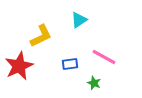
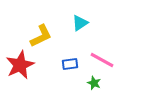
cyan triangle: moved 1 px right, 3 px down
pink line: moved 2 px left, 3 px down
red star: moved 1 px right, 1 px up
